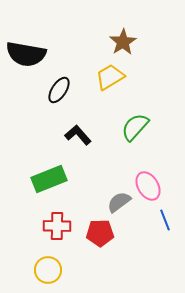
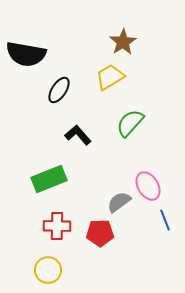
green semicircle: moved 5 px left, 4 px up
